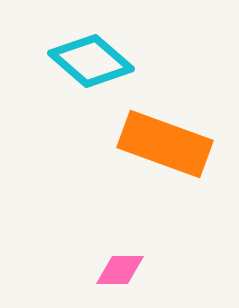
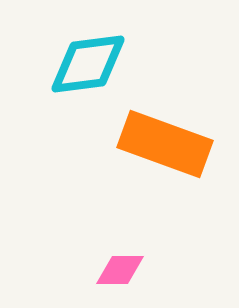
cyan diamond: moved 3 px left, 3 px down; rotated 48 degrees counterclockwise
